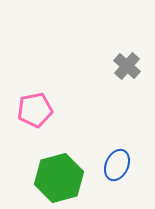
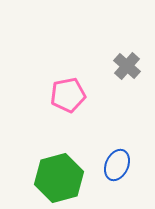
pink pentagon: moved 33 px right, 15 px up
